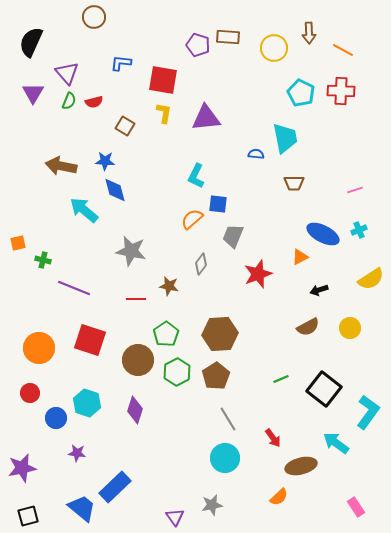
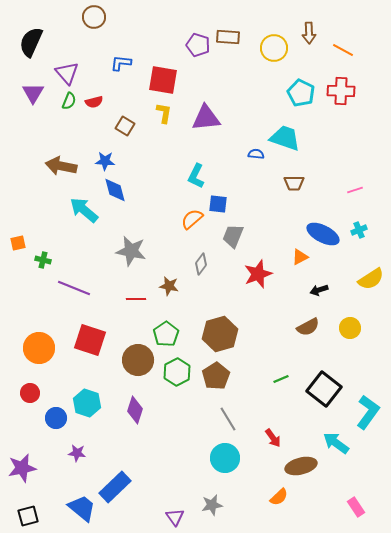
cyan trapezoid at (285, 138): rotated 60 degrees counterclockwise
brown hexagon at (220, 334): rotated 12 degrees counterclockwise
